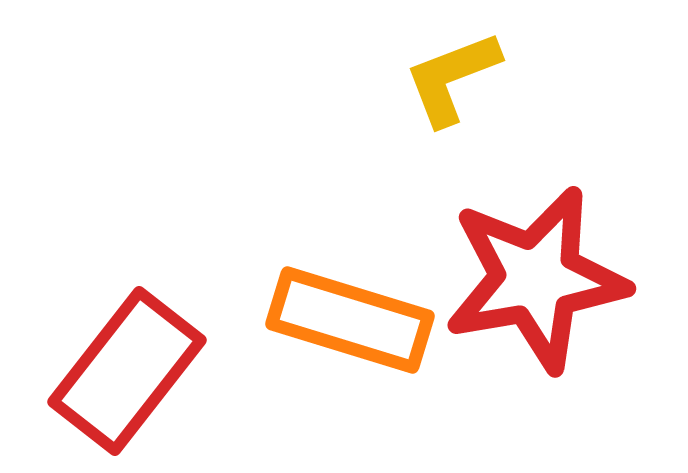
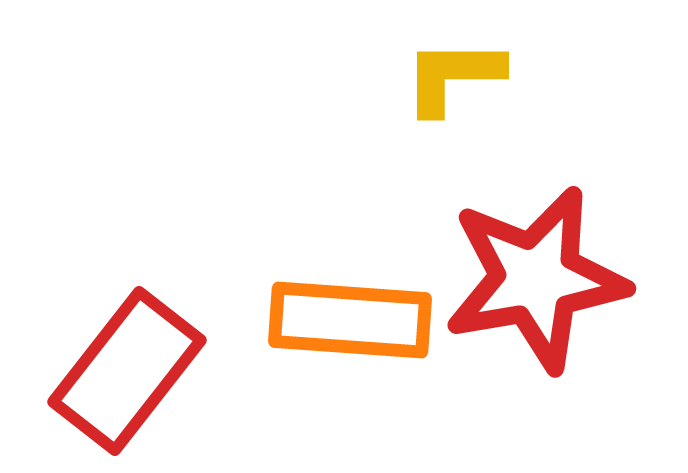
yellow L-shape: moved 1 px right, 2 px up; rotated 21 degrees clockwise
orange rectangle: rotated 13 degrees counterclockwise
